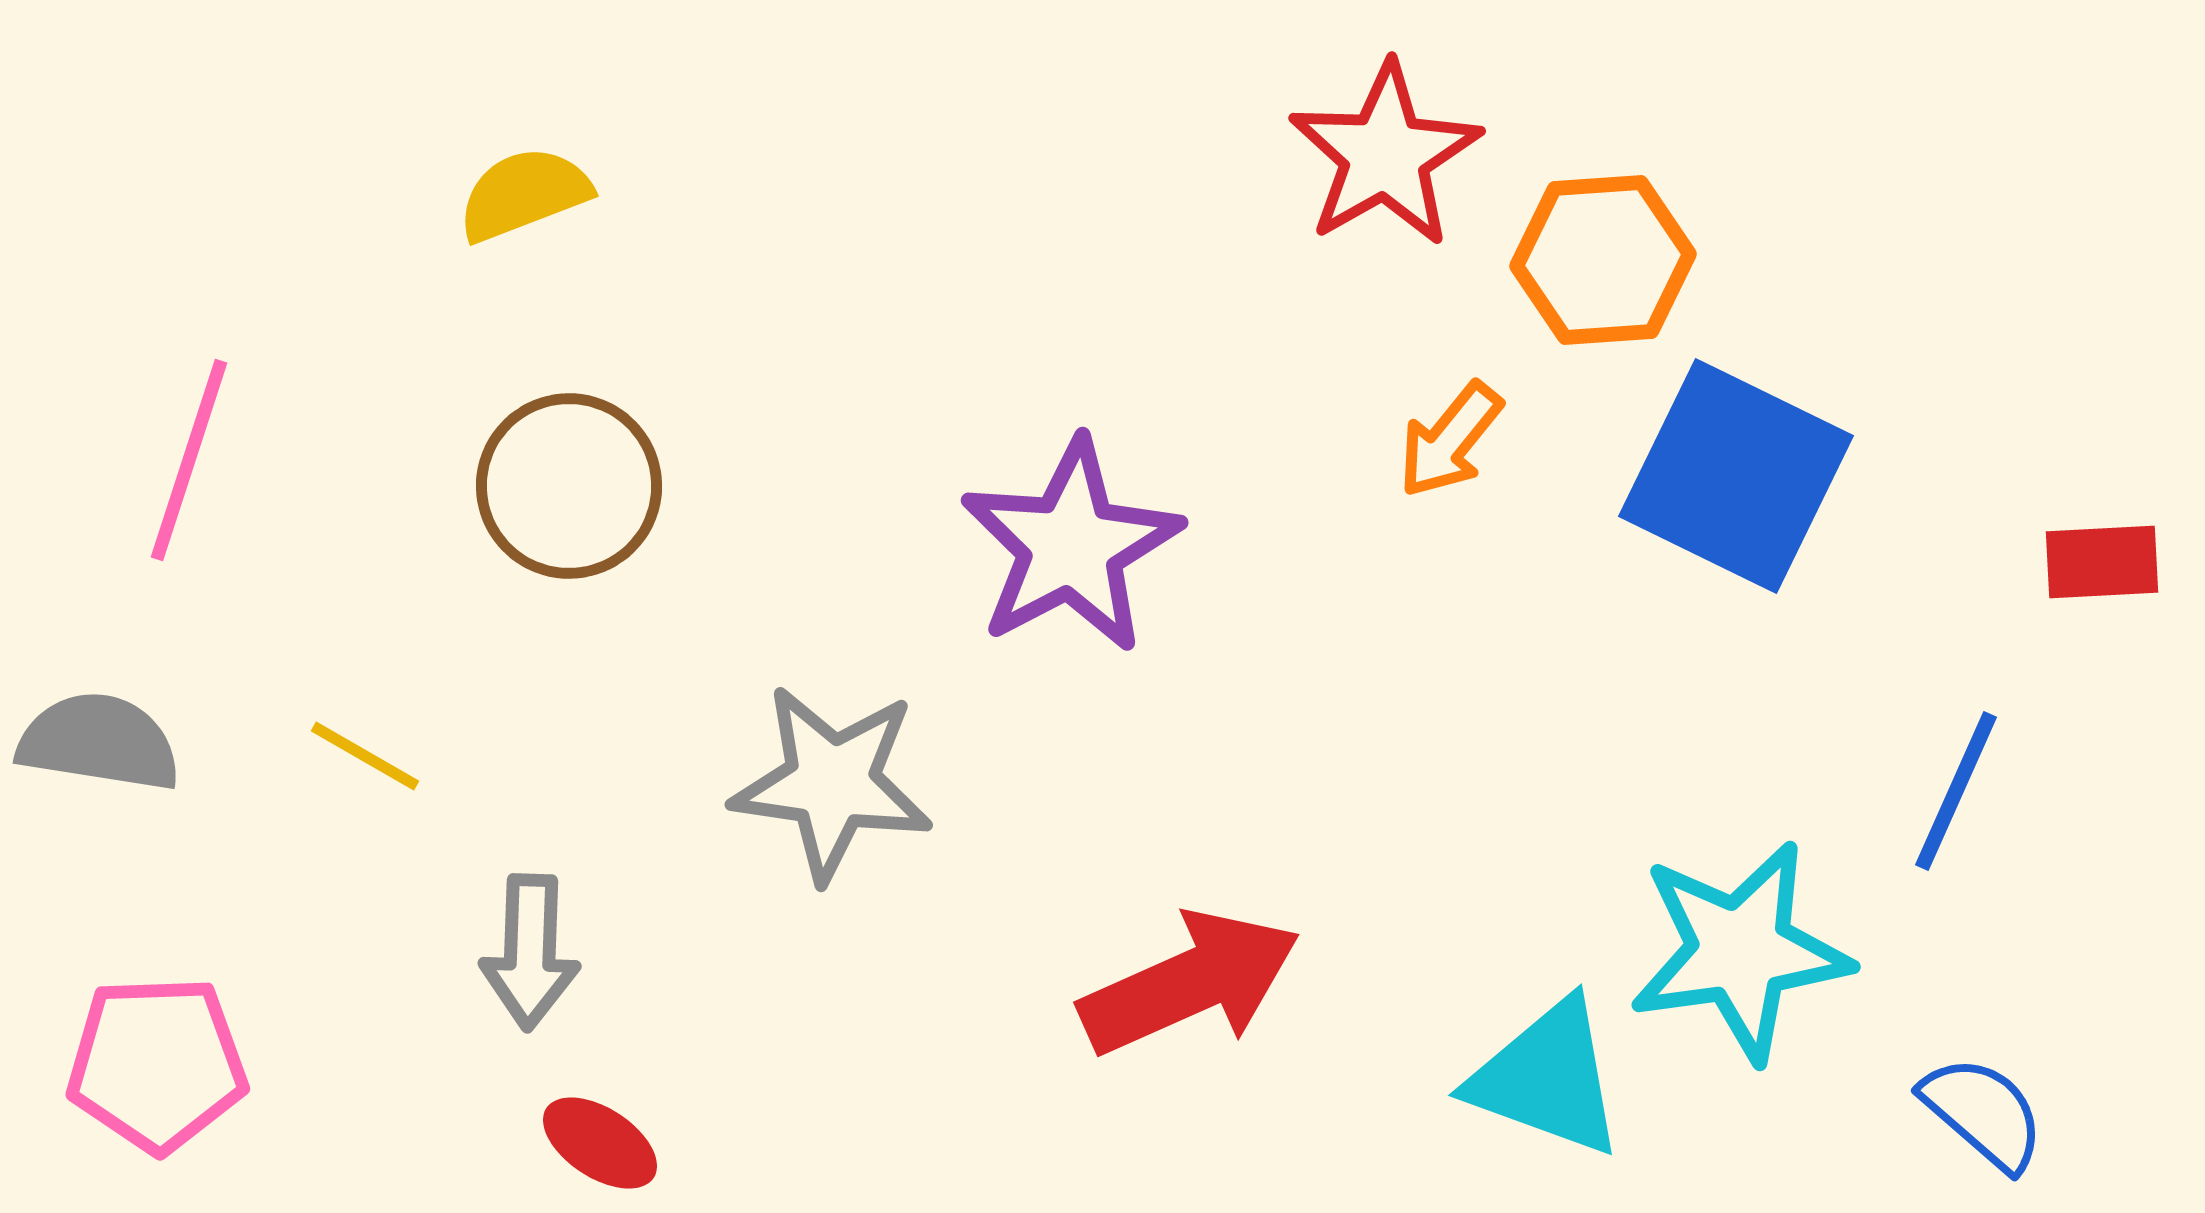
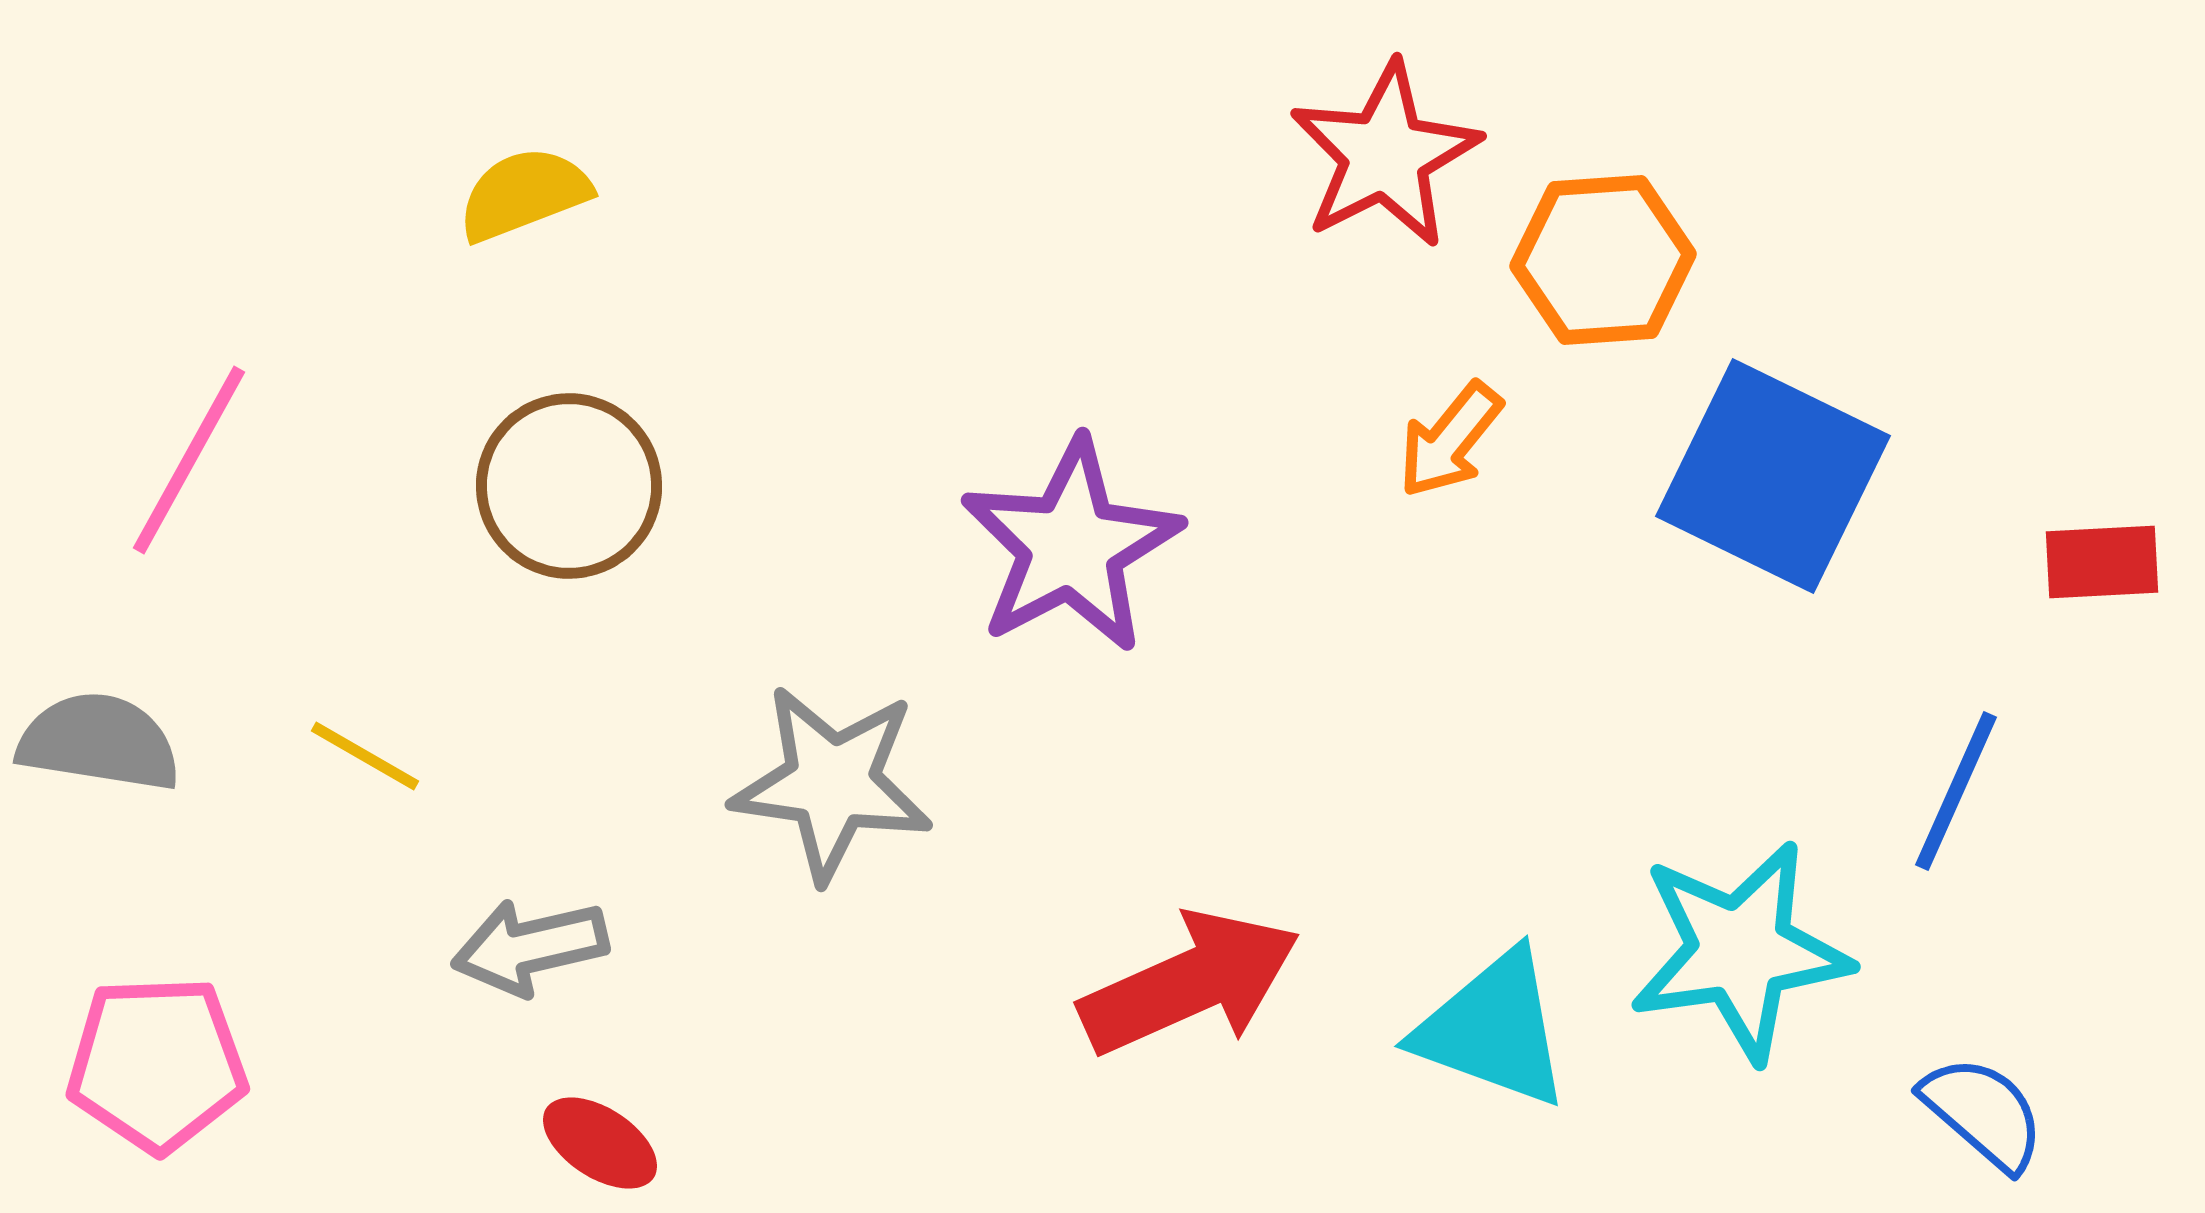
red star: rotated 3 degrees clockwise
pink line: rotated 11 degrees clockwise
blue square: moved 37 px right
gray arrow: moved 5 px up; rotated 75 degrees clockwise
cyan triangle: moved 54 px left, 49 px up
